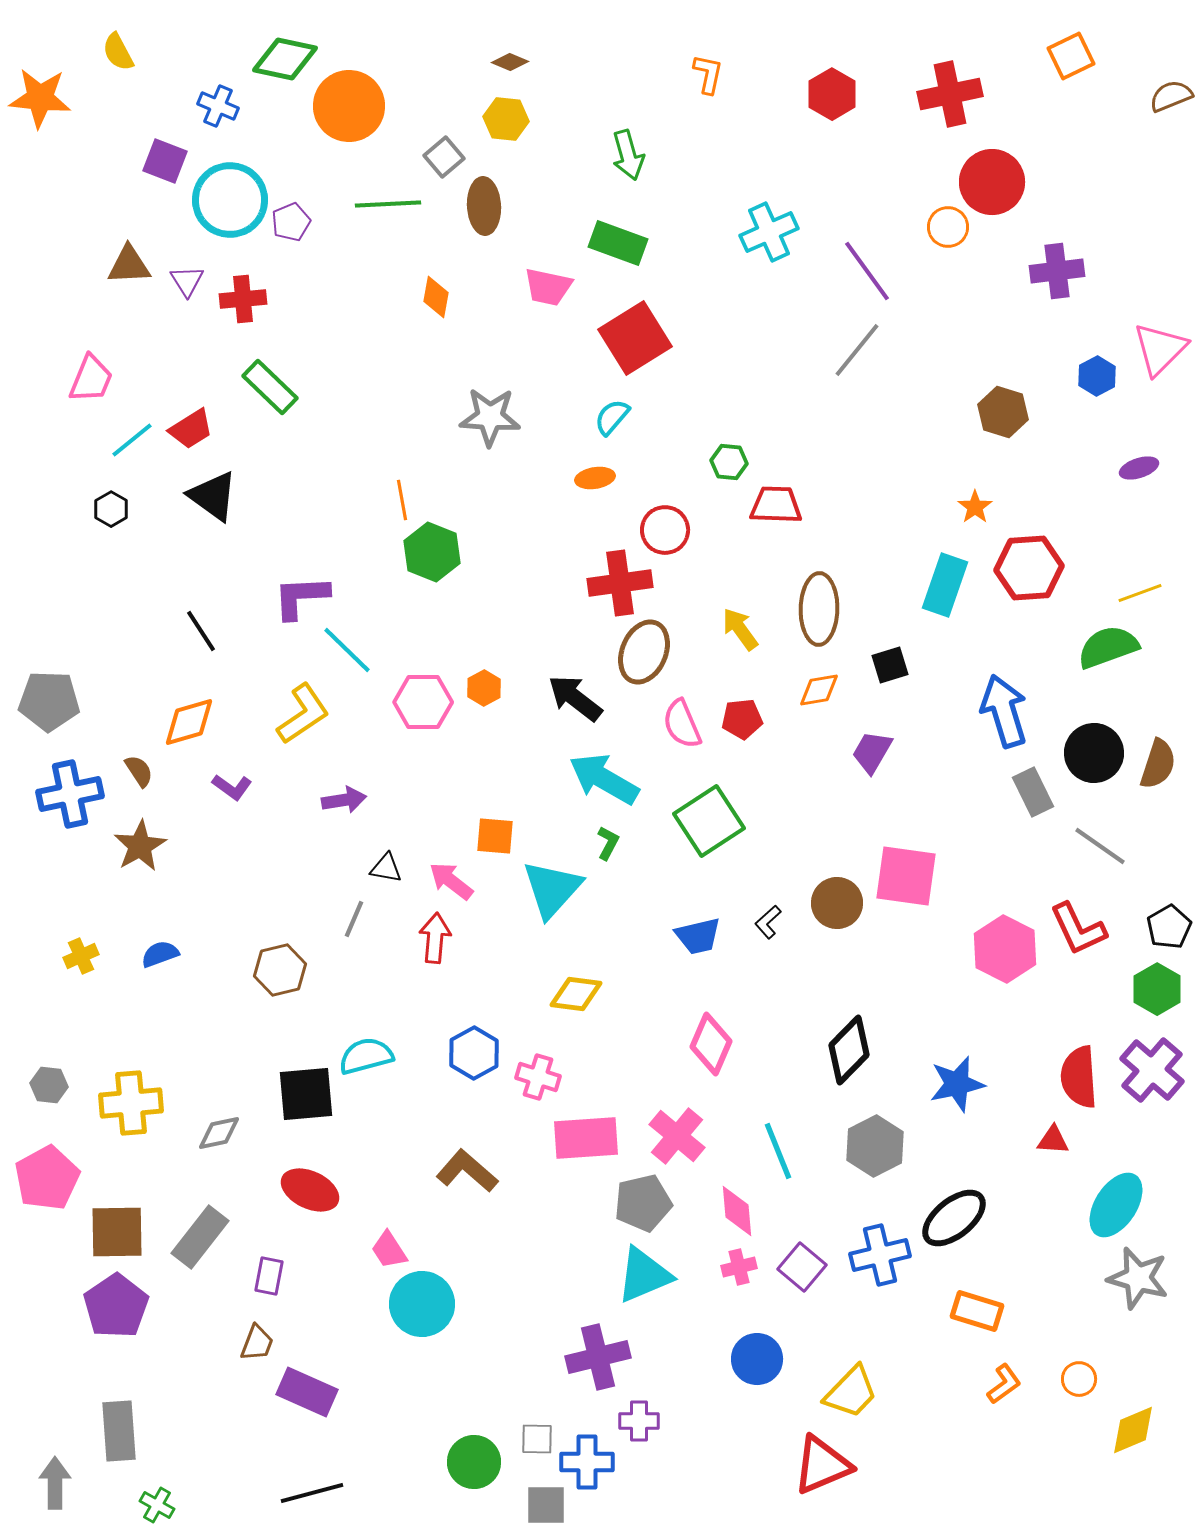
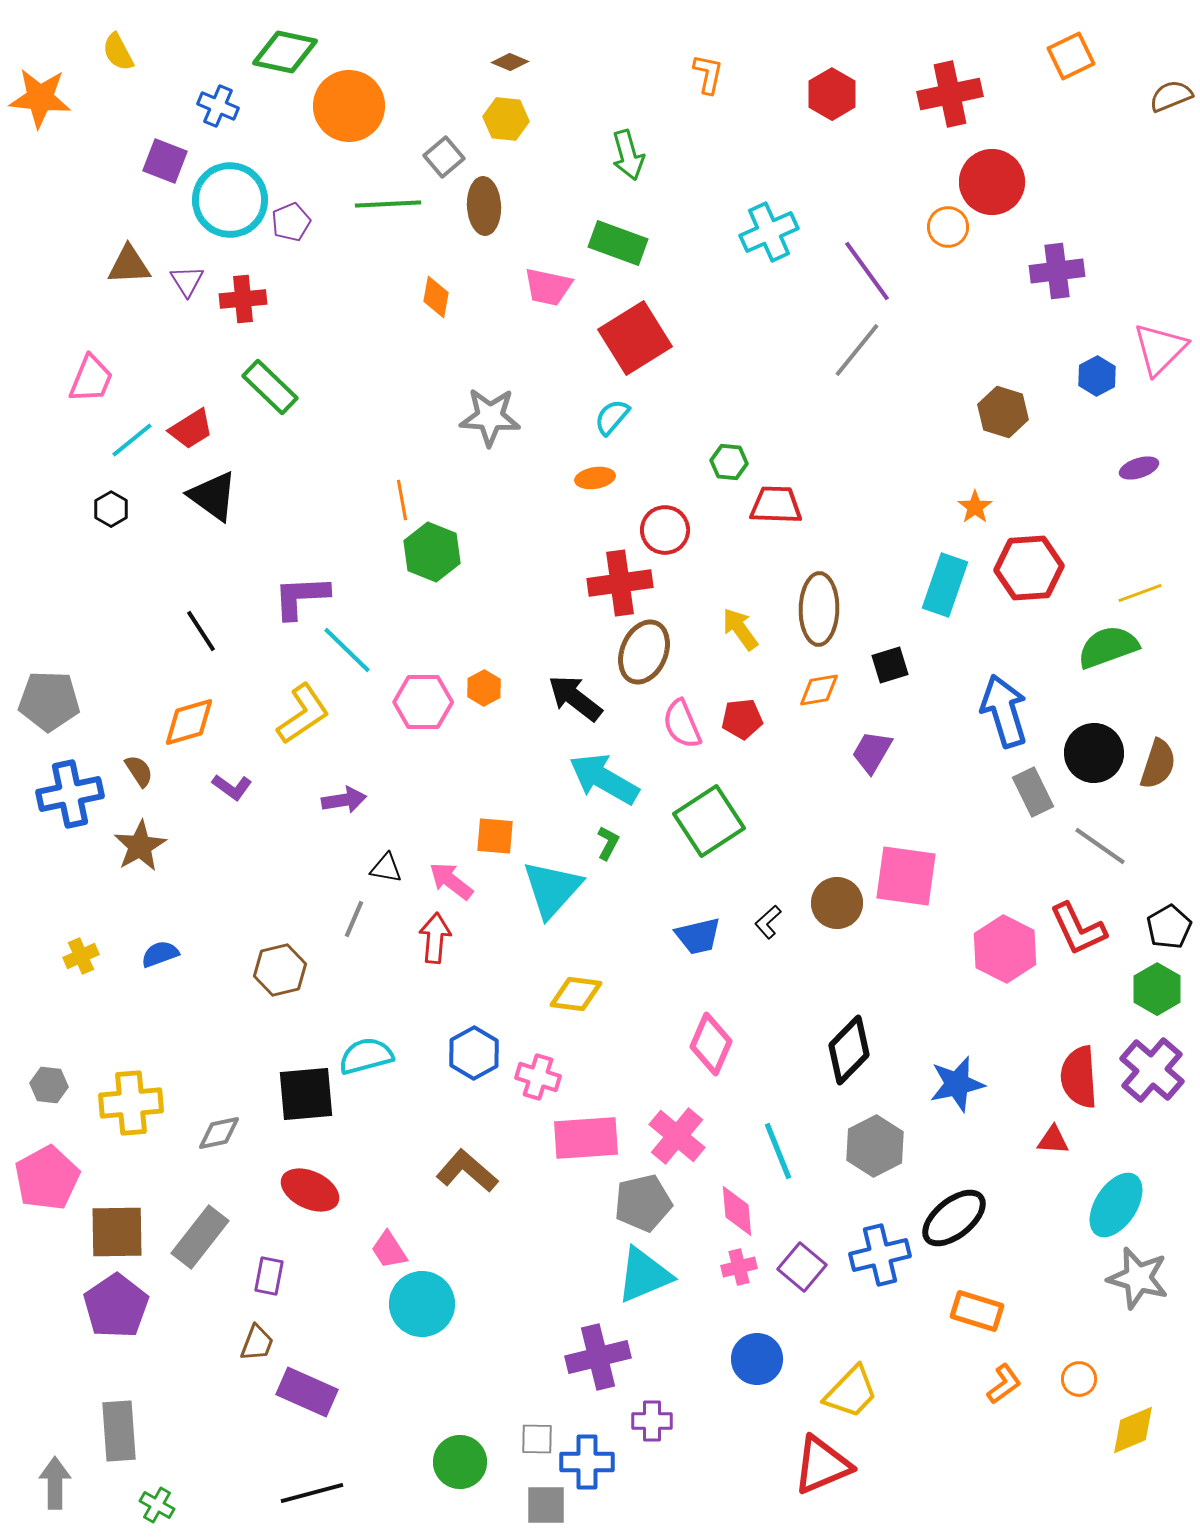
green diamond at (285, 59): moved 7 px up
purple cross at (639, 1421): moved 13 px right
green circle at (474, 1462): moved 14 px left
